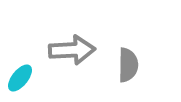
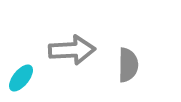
cyan ellipse: moved 1 px right
